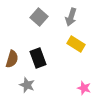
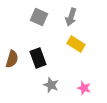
gray square: rotated 18 degrees counterclockwise
gray star: moved 24 px right
